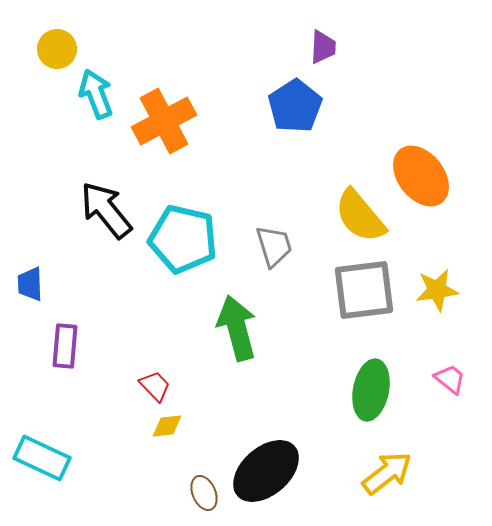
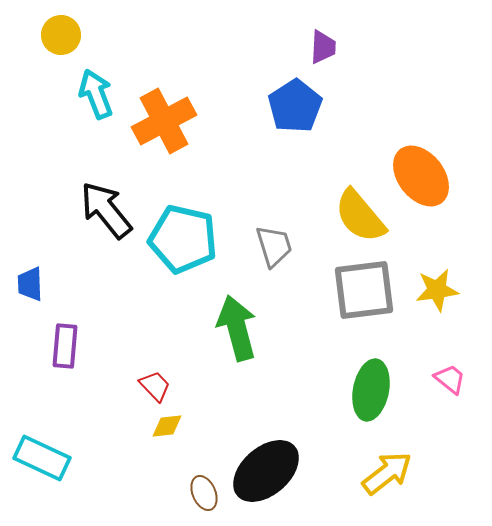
yellow circle: moved 4 px right, 14 px up
